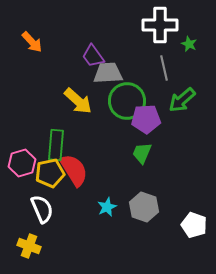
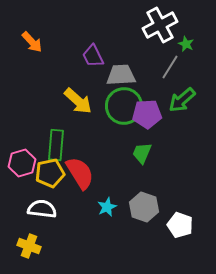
white cross: rotated 28 degrees counterclockwise
green star: moved 3 px left
purple trapezoid: rotated 10 degrees clockwise
gray line: moved 6 px right, 1 px up; rotated 45 degrees clockwise
gray trapezoid: moved 13 px right, 2 px down
green circle: moved 3 px left, 5 px down
purple pentagon: moved 1 px right, 5 px up
red semicircle: moved 6 px right, 3 px down
white semicircle: rotated 60 degrees counterclockwise
white pentagon: moved 14 px left
